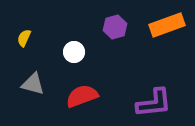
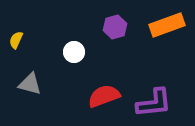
yellow semicircle: moved 8 px left, 2 px down
gray triangle: moved 3 px left
red semicircle: moved 22 px right
